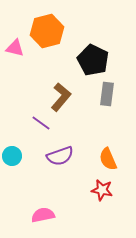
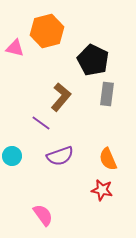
pink semicircle: rotated 65 degrees clockwise
